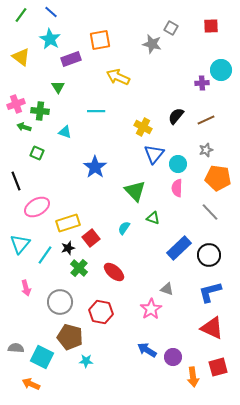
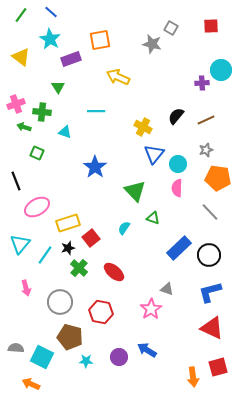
green cross at (40, 111): moved 2 px right, 1 px down
purple circle at (173, 357): moved 54 px left
